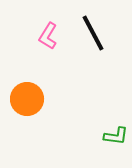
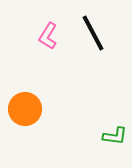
orange circle: moved 2 px left, 10 px down
green L-shape: moved 1 px left
